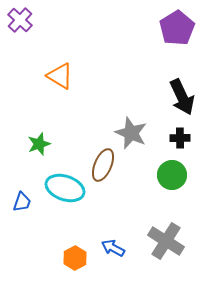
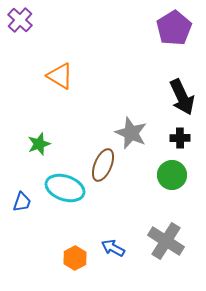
purple pentagon: moved 3 px left
